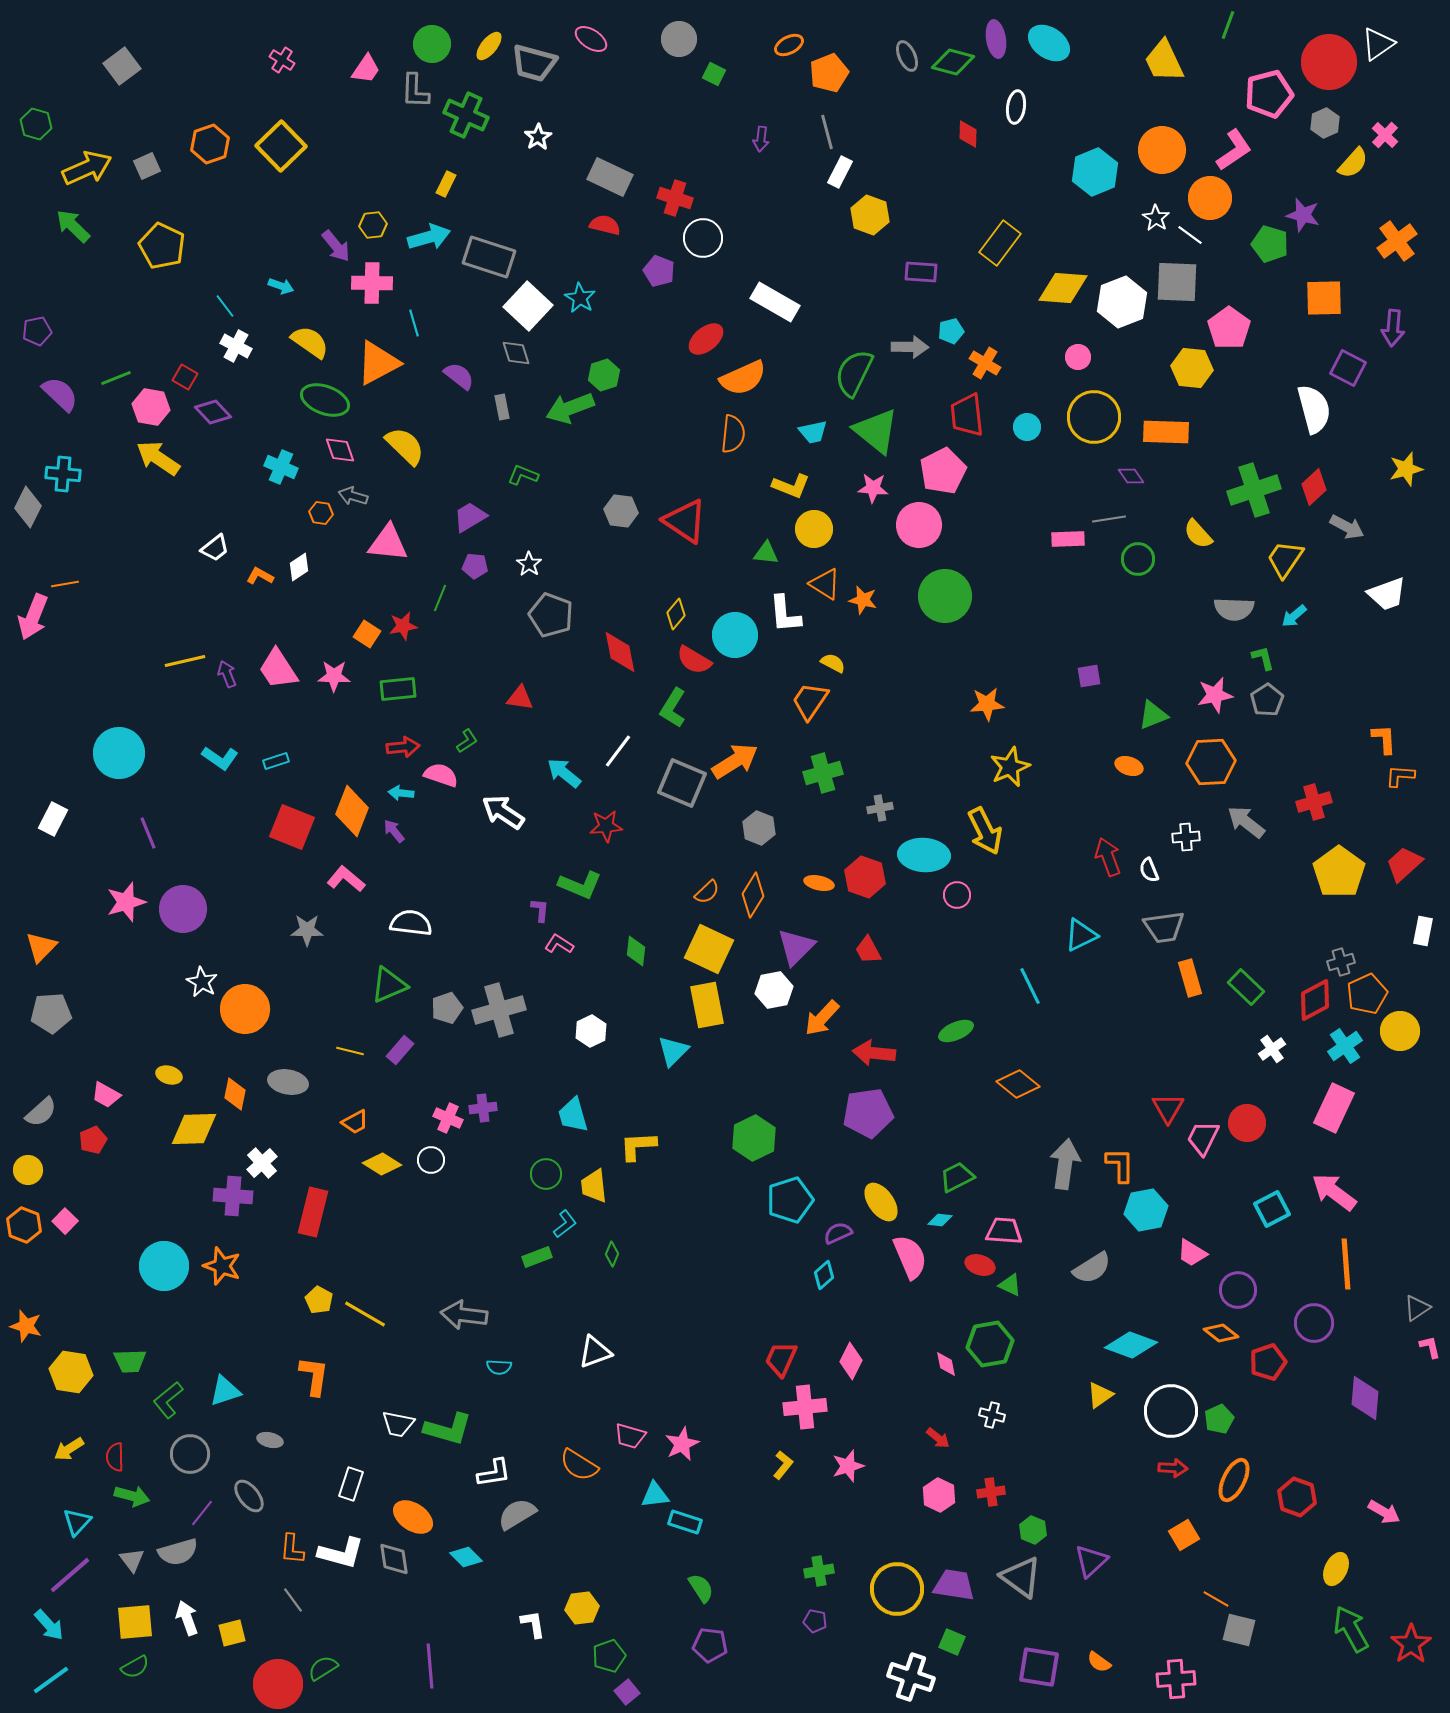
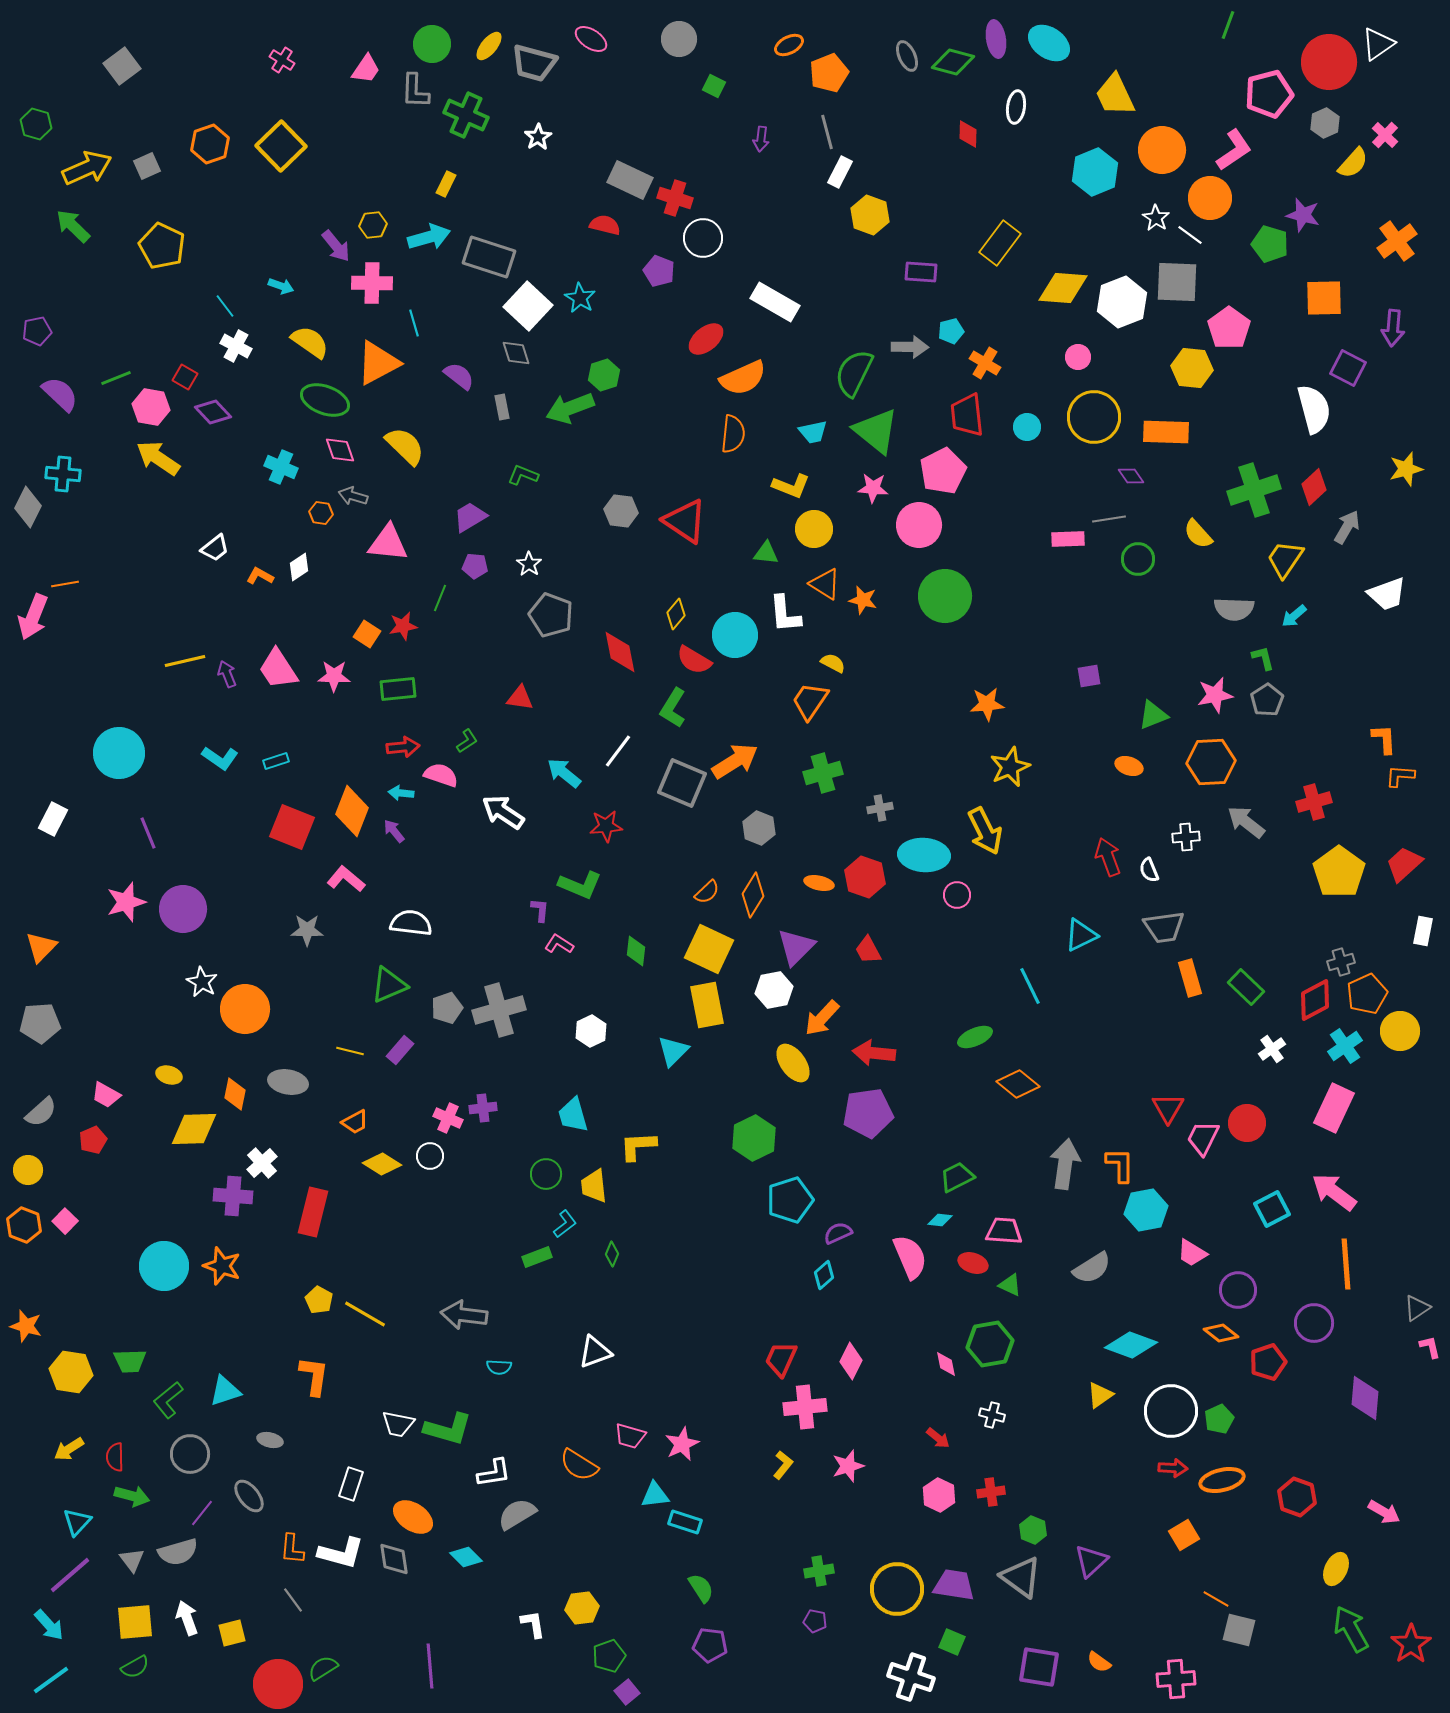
yellow trapezoid at (1164, 61): moved 49 px left, 34 px down
green square at (714, 74): moved 12 px down
gray rectangle at (610, 177): moved 20 px right, 3 px down
gray arrow at (1347, 527): rotated 88 degrees counterclockwise
gray pentagon at (51, 1013): moved 11 px left, 10 px down
green ellipse at (956, 1031): moved 19 px right, 6 px down
white circle at (431, 1160): moved 1 px left, 4 px up
yellow ellipse at (881, 1202): moved 88 px left, 139 px up
red ellipse at (980, 1265): moved 7 px left, 2 px up
orange ellipse at (1234, 1480): moved 12 px left; rotated 51 degrees clockwise
